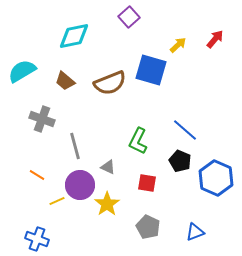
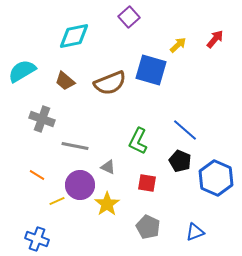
gray line: rotated 64 degrees counterclockwise
